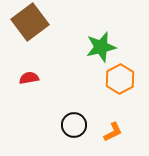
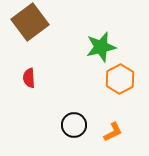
red semicircle: rotated 84 degrees counterclockwise
